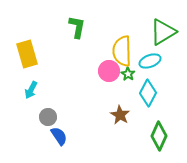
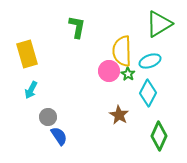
green triangle: moved 4 px left, 8 px up
brown star: moved 1 px left
